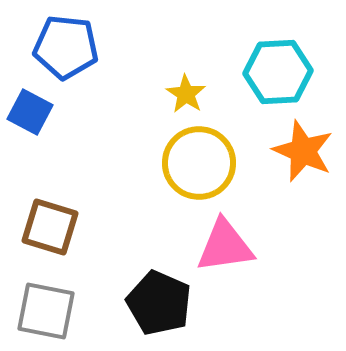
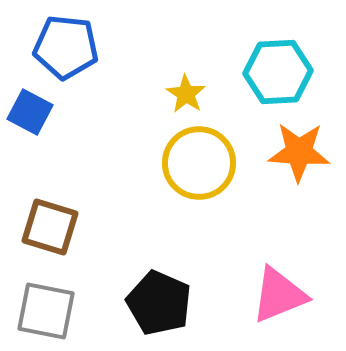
orange star: moved 4 px left, 1 px down; rotated 20 degrees counterclockwise
pink triangle: moved 54 px right, 49 px down; rotated 14 degrees counterclockwise
